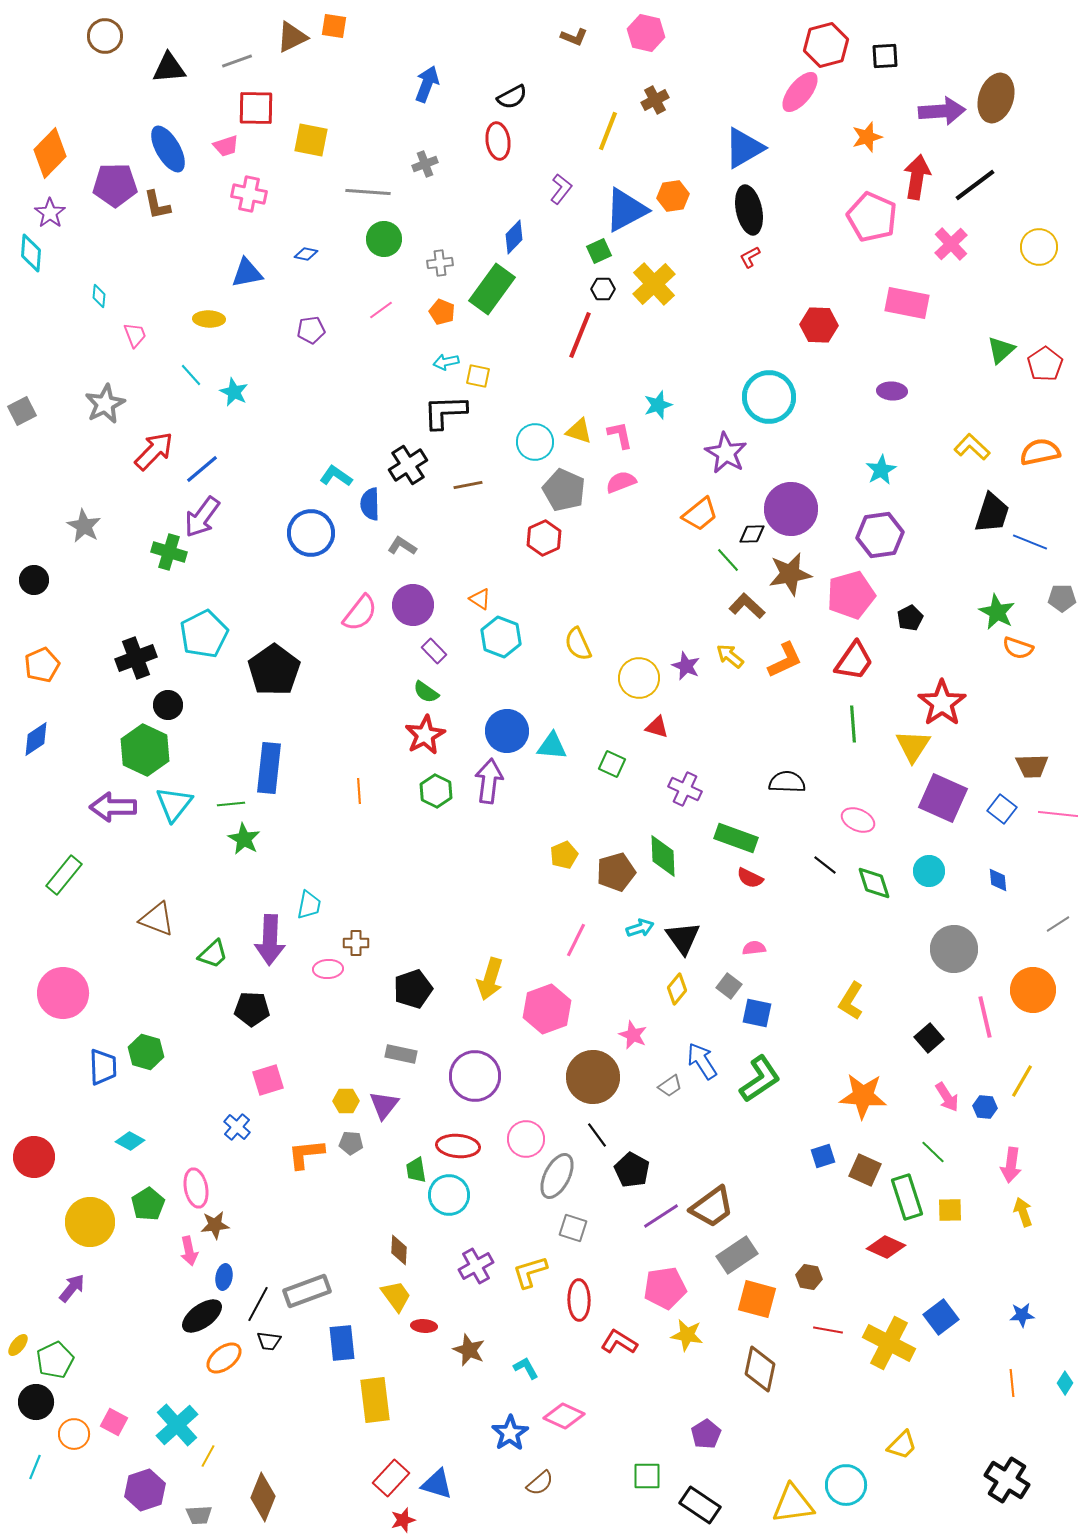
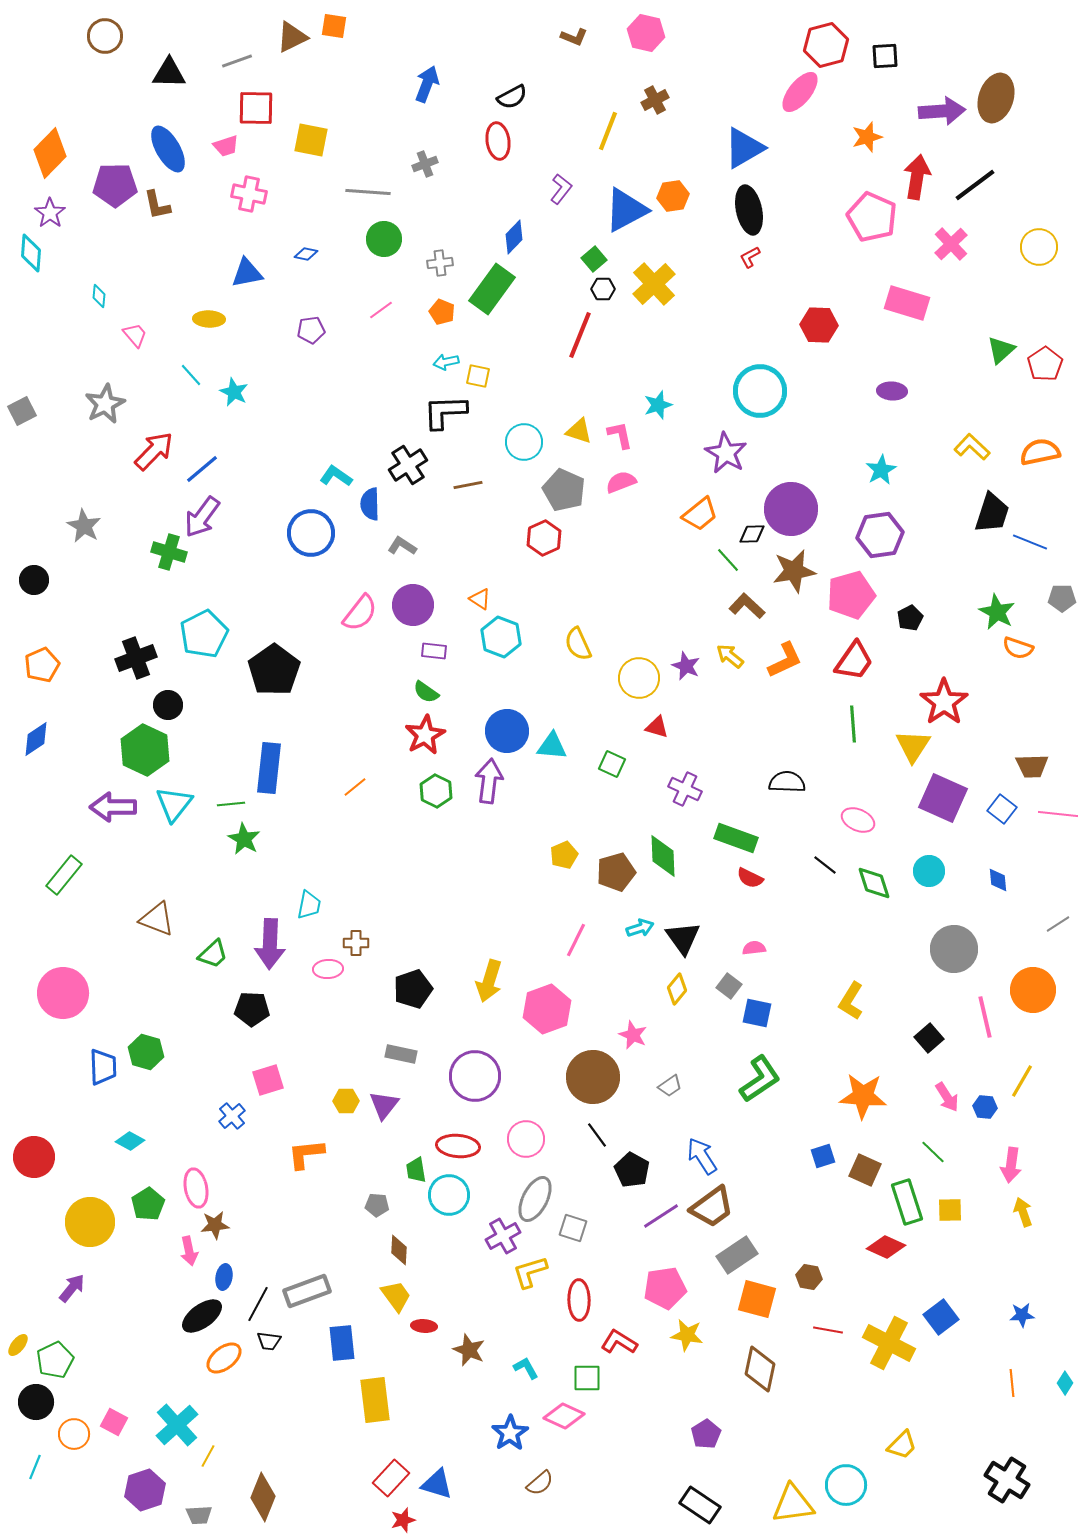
black triangle at (169, 68): moved 5 px down; rotated 6 degrees clockwise
green square at (599, 251): moved 5 px left, 8 px down; rotated 15 degrees counterclockwise
pink rectangle at (907, 303): rotated 6 degrees clockwise
pink trapezoid at (135, 335): rotated 20 degrees counterclockwise
cyan circle at (769, 397): moved 9 px left, 6 px up
cyan circle at (535, 442): moved 11 px left
brown star at (790, 574): moved 4 px right, 3 px up
purple rectangle at (434, 651): rotated 40 degrees counterclockwise
red star at (942, 703): moved 2 px right, 1 px up
orange line at (359, 791): moved 4 px left, 4 px up; rotated 55 degrees clockwise
purple arrow at (270, 940): moved 4 px down
yellow arrow at (490, 979): moved 1 px left, 2 px down
blue arrow at (702, 1061): moved 95 px down
blue cross at (237, 1127): moved 5 px left, 11 px up; rotated 8 degrees clockwise
gray pentagon at (351, 1143): moved 26 px right, 62 px down
gray ellipse at (557, 1176): moved 22 px left, 23 px down
green rectangle at (907, 1197): moved 5 px down
purple cross at (476, 1266): moved 27 px right, 30 px up
green square at (647, 1476): moved 60 px left, 98 px up
